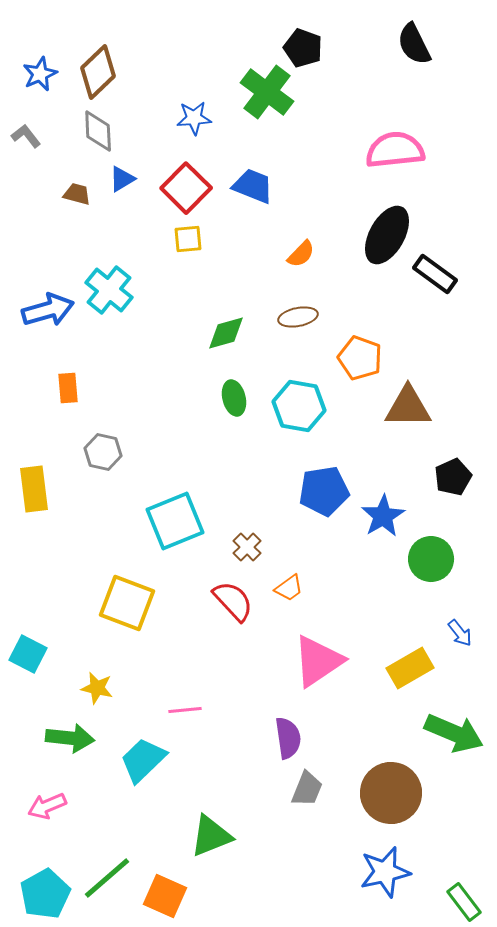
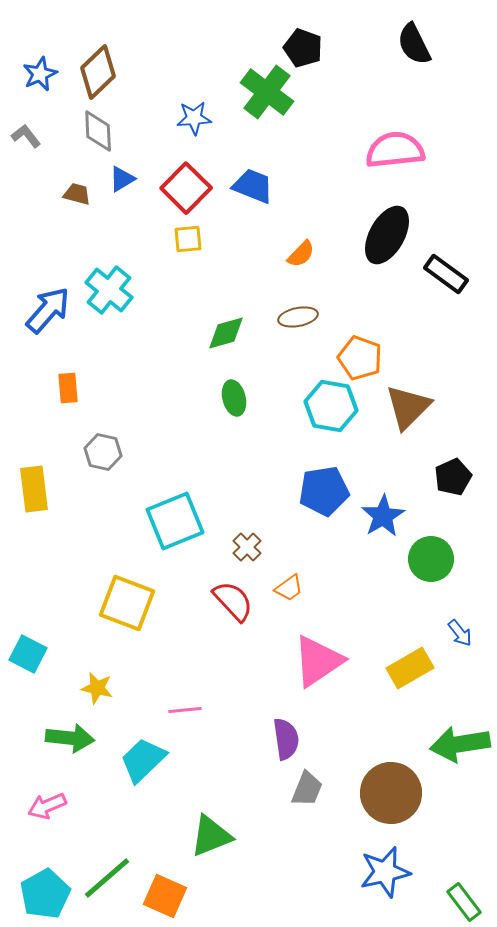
black rectangle at (435, 274): moved 11 px right
blue arrow at (48, 310): rotated 33 degrees counterclockwise
cyan hexagon at (299, 406): moved 32 px right
brown triangle at (408, 407): rotated 45 degrees counterclockwise
green arrow at (454, 733): moved 6 px right, 11 px down; rotated 148 degrees clockwise
purple semicircle at (288, 738): moved 2 px left, 1 px down
